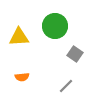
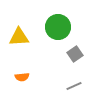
green circle: moved 3 px right, 1 px down
gray square: rotated 21 degrees clockwise
gray line: moved 8 px right; rotated 21 degrees clockwise
